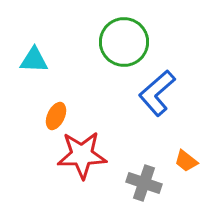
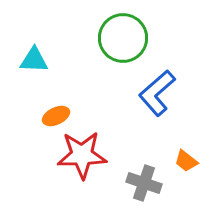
green circle: moved 1 px left, 4 px up
orange ellipse: rotated 40 degrees clockwise
